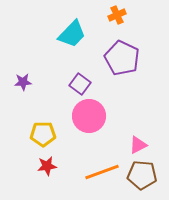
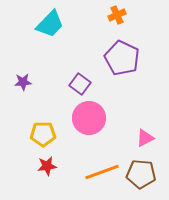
cyan trapezoid: moved 22 px left, 10 px up
pink circle: moved 2 px down
pink triangle: moved 7 px right, 7 px up
brown pentagon: moved 1 px left, 1 px up
